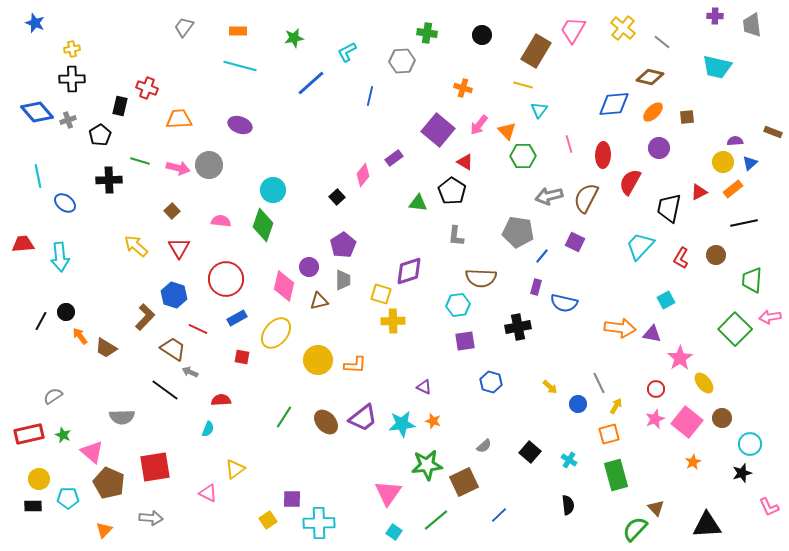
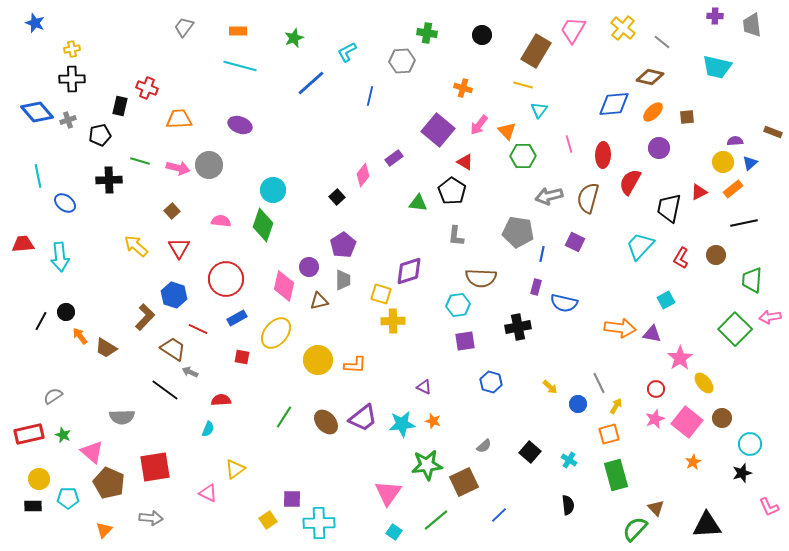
green star at (294, 38): rotated 12 degrees counterclockwise
black pentagon at (100, 135): rotated 20 degrees clockwise
brown semicircle at (586, 198): moved 2 px right; rotated 12 degrees counterclockwise
blue line at (542, 256): moved 2 px up; rotated 28 degrees counterclockwise
